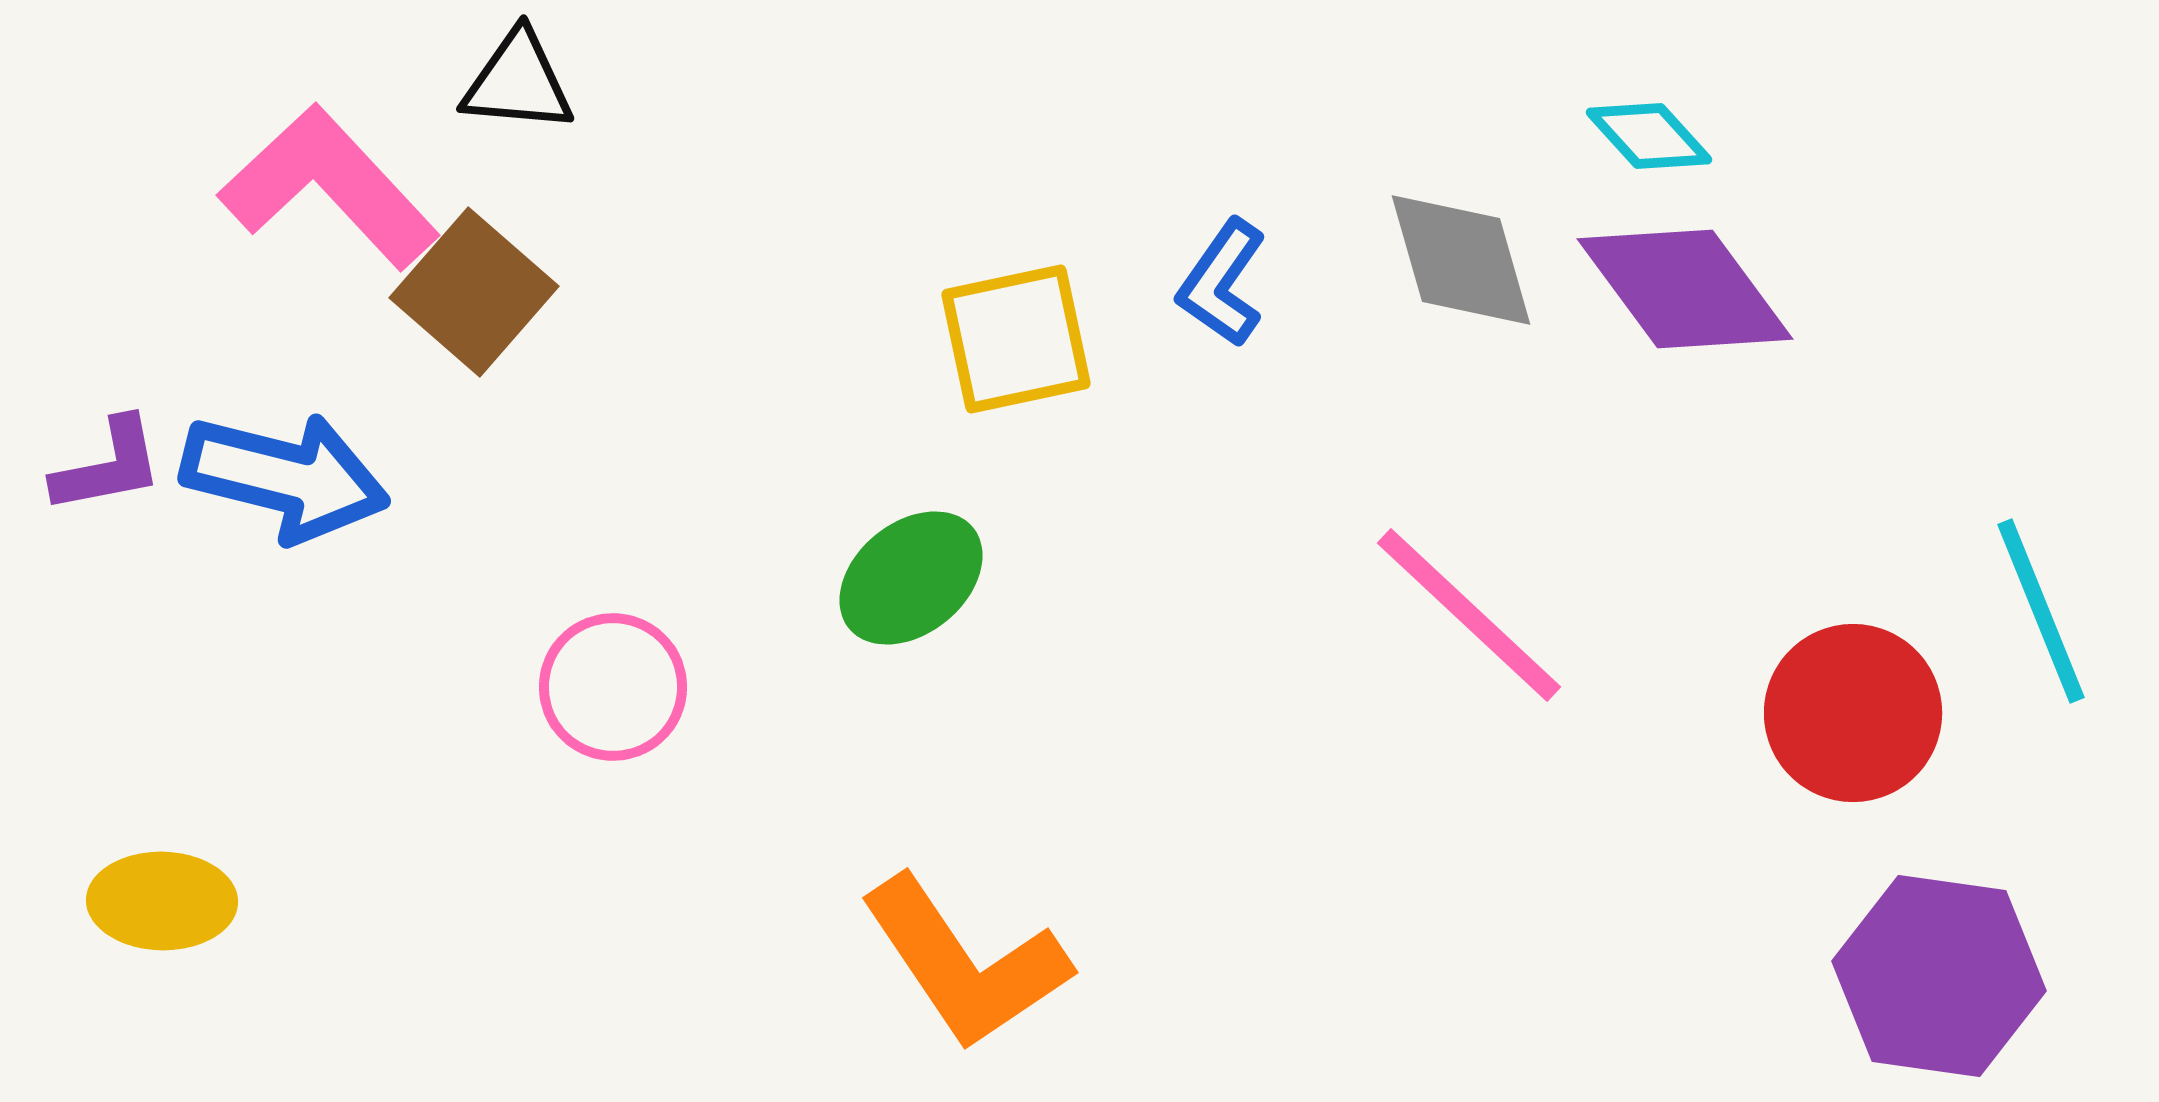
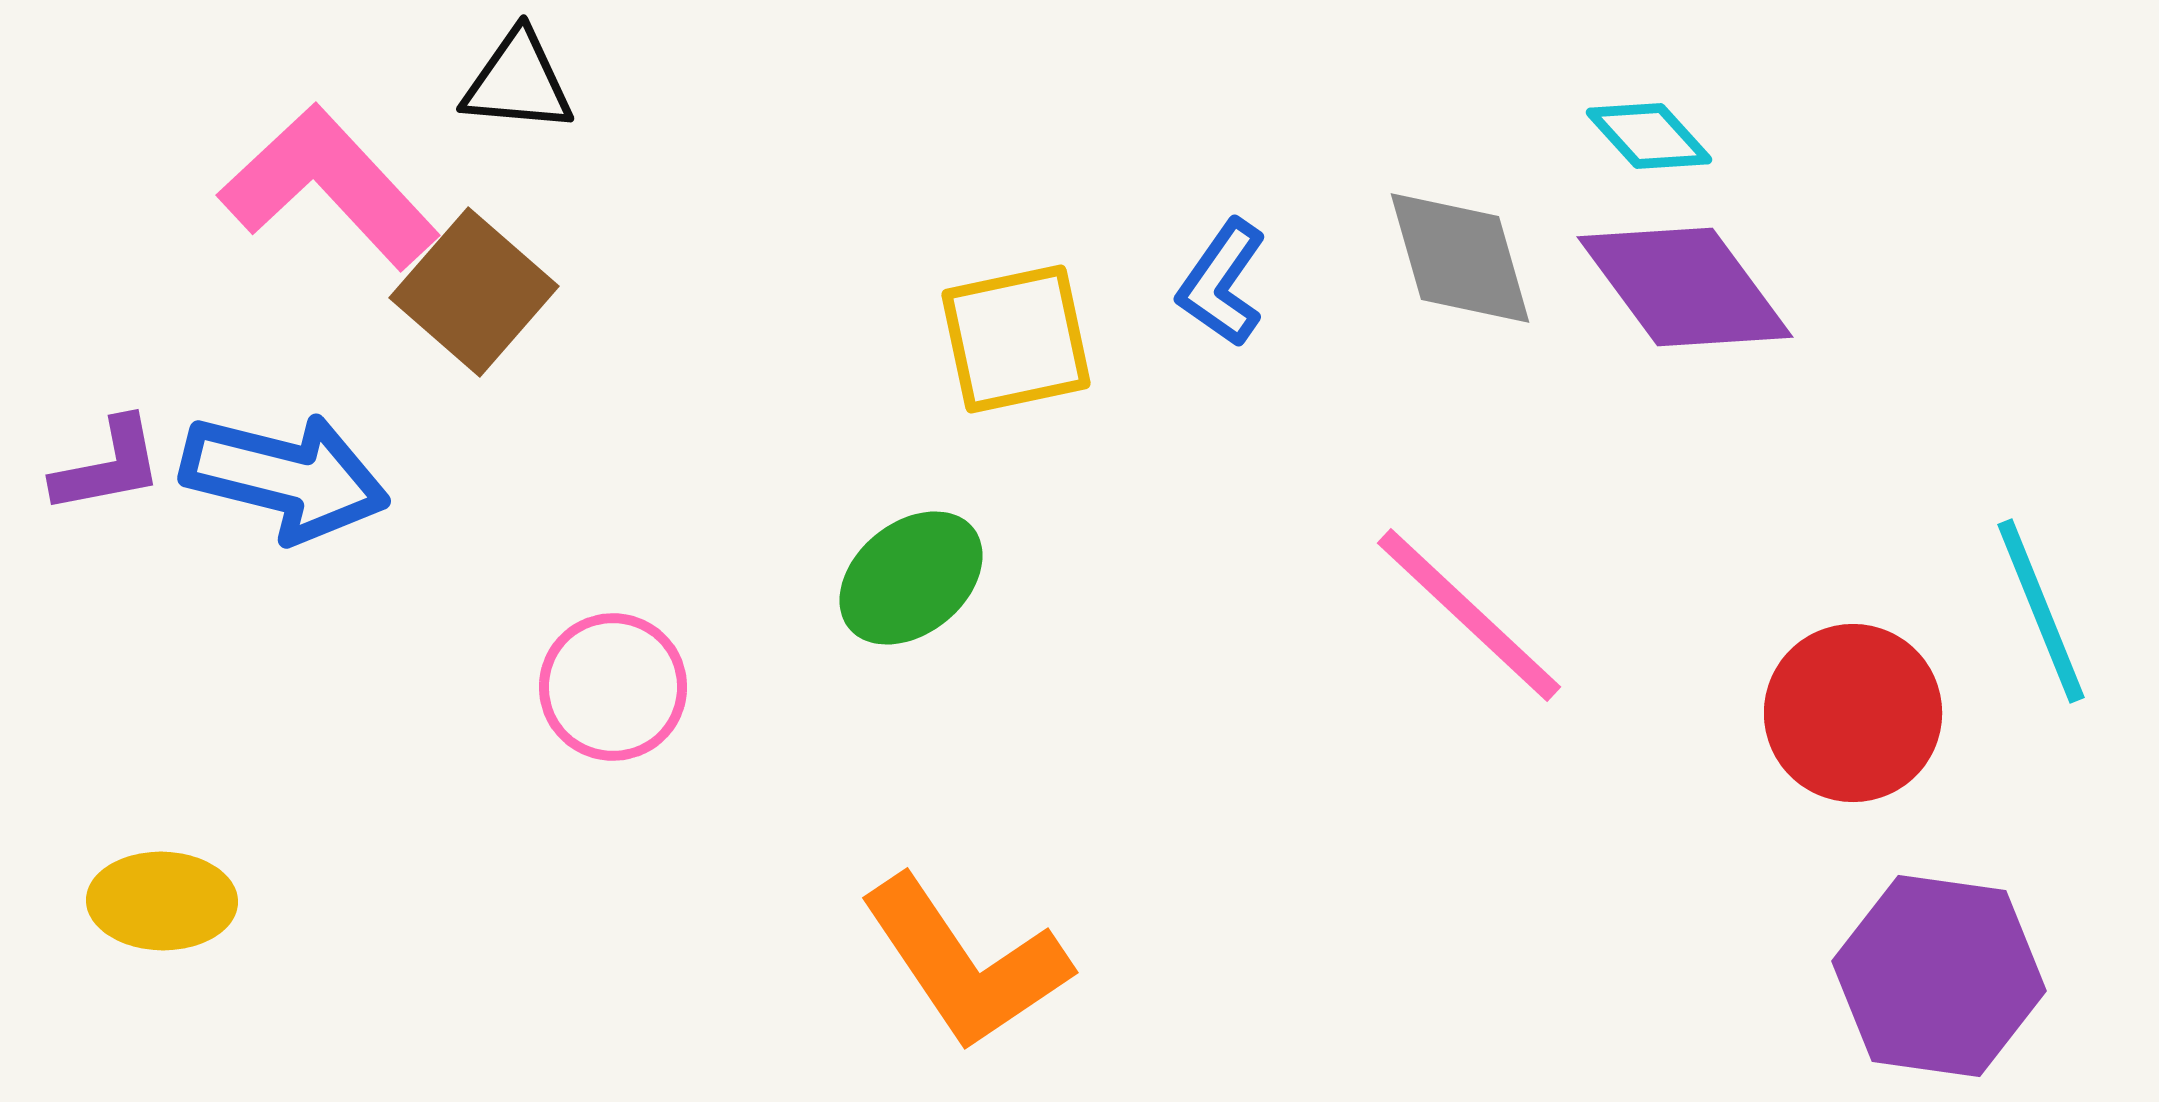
gray diamond: moved 1 px left, 2 px up
purple diamond: moved 2 px up
